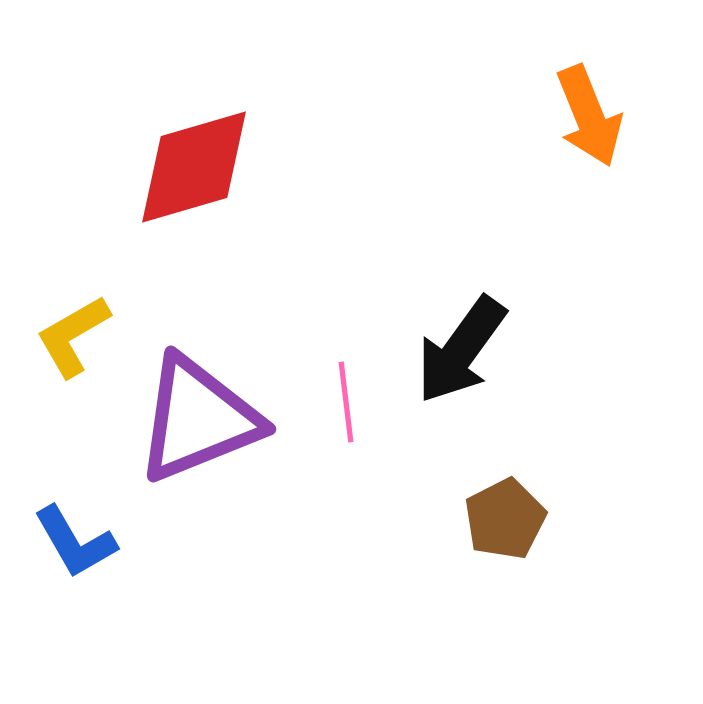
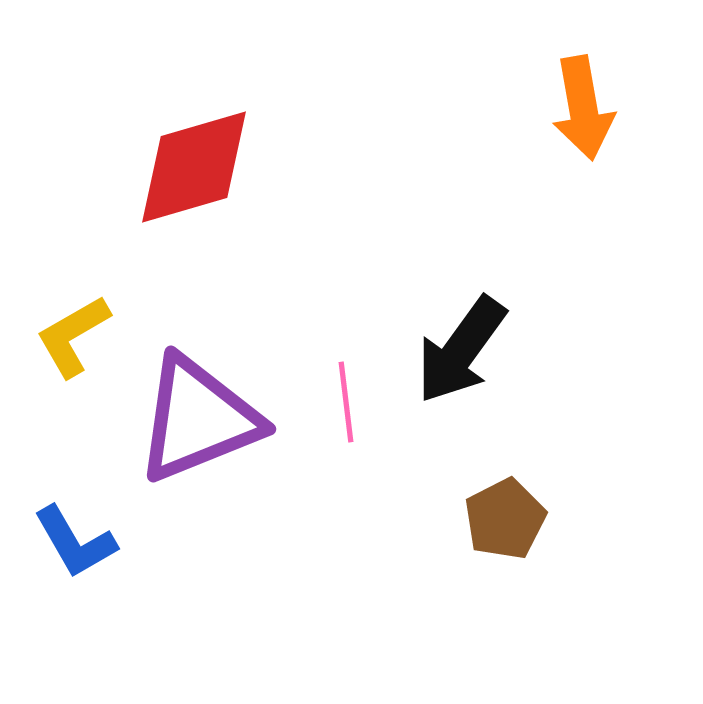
orange arrow: moved 6 px left, 8 px up; rotated 12 degrees clockwise
